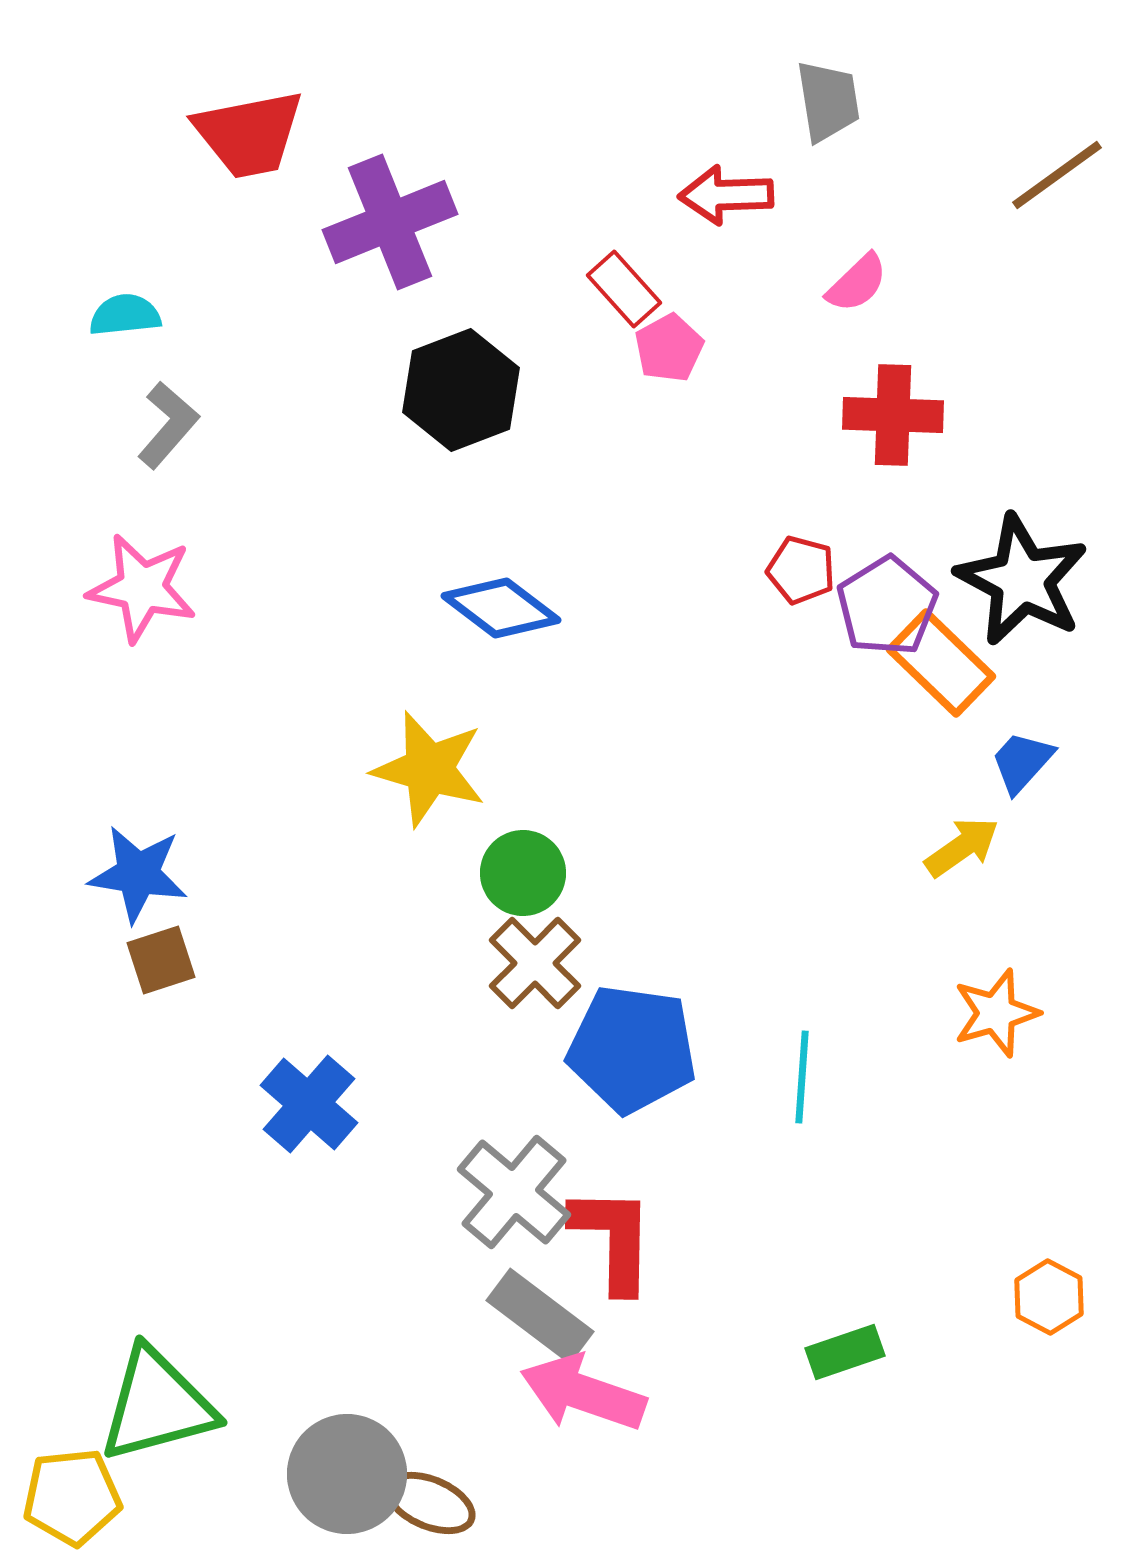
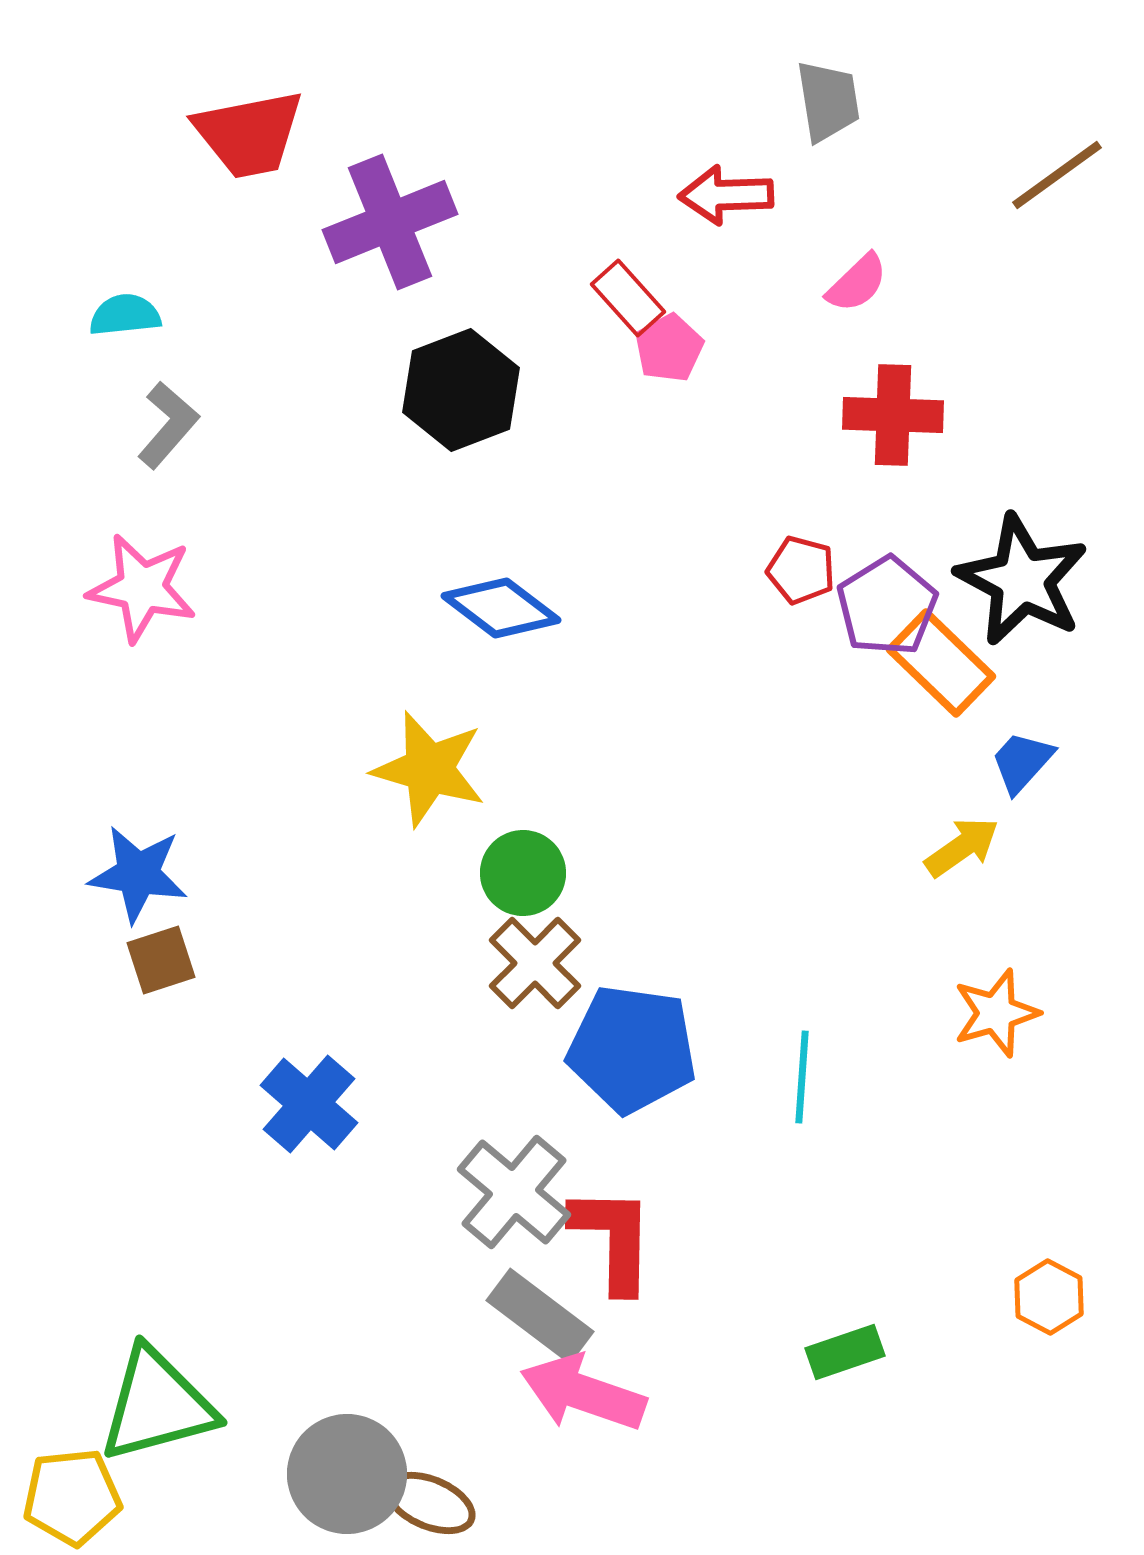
red rectangle: moved 4 px right, 9 px down
